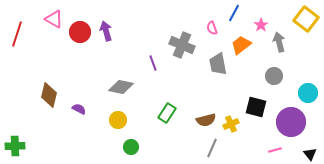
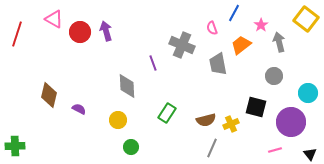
gray diamond: moved 6 px right, 1 px up; rotated 75 degrees clockwise
